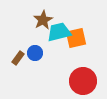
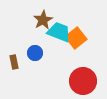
cyan trapezoid: rotated 35 degrees clockwise
orange square: rotated 25 degrees counterclockwise
brown rectangle: moved 4 px left, 4 px down; rotated 48 degrees counterclockwise
